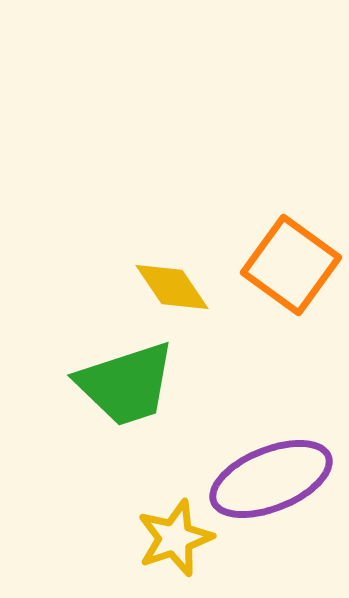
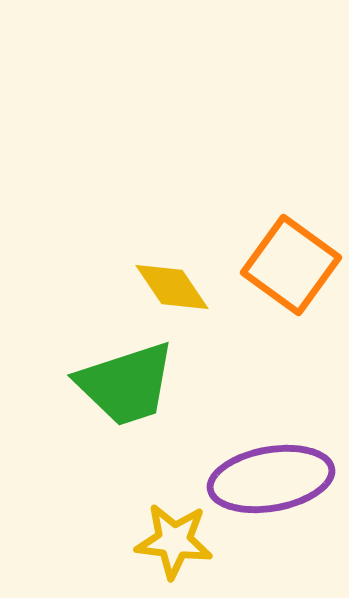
purple ellipse: rotated 12 degrees clockwise
yellow star: moved 1 px left, 3 px down; rotated 26 degrees clockwise
